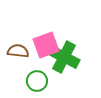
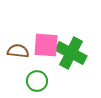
pink square: rotated 24 degrees clockwise
green cross: moved 7 px right, 4 px up
